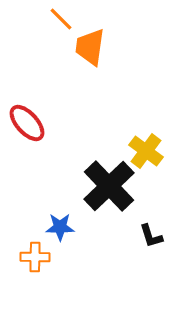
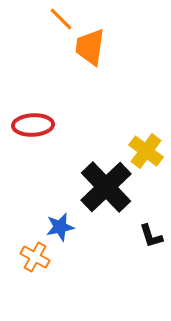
red ellipse: moved 6 px right, 2 px down; rotated 51 degrees counterclockwise
black cross: moved 3 px left, 1 px down
blue star: rotated 12 degrees counterclockwise
orange cross: rotated 28 degrees clockwise
